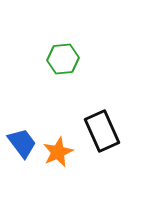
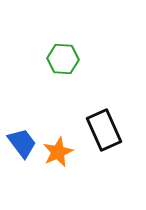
green hexagon: rotated 8 degrees clockwise
black rectangle: moved 2 px right, 1 px up
